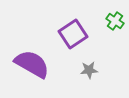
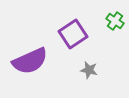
purple semicircle: moved 2 px left, 3 px up; rotated 126 degrees clockwise
gray star: rotated 18 degrees clockwise
